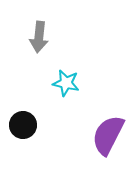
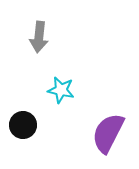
cyan star: moved 5 px left, 7 px down
purple semicircle: moved 2 px up
